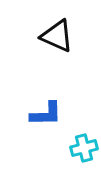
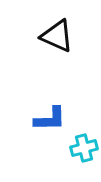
blue L-shape: moved 4 px right, 5 px down
